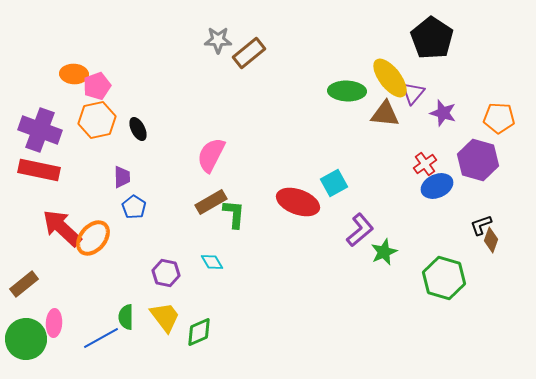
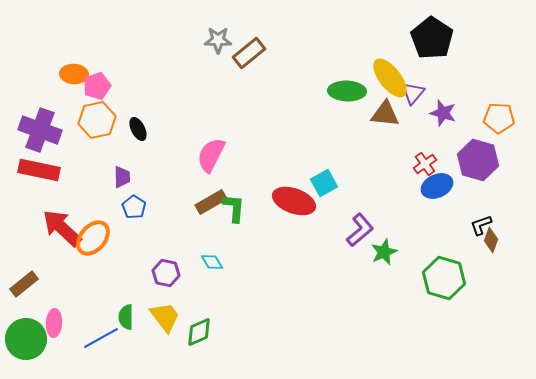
cyan square at (334, 183): moved 10 px left
red ellipse at (298, 202): moved 4 px left, 1 px up
green L-shape at (234, 214): moved 6 px up
